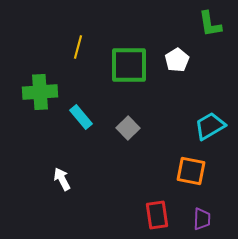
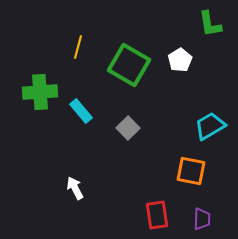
white pentagon: moved 3 px right
green square: rotated 30 degrees clockwise
cyan rectangle: moved 6 px up
white arrow: moved 13 px right, 9 px down
